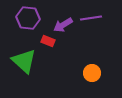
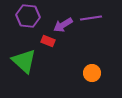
purple hexagon: moved 2 px up
